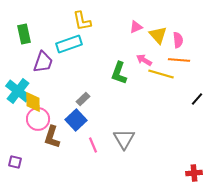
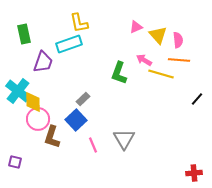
yellow L-shape: moved 3 px left, 2 px down
